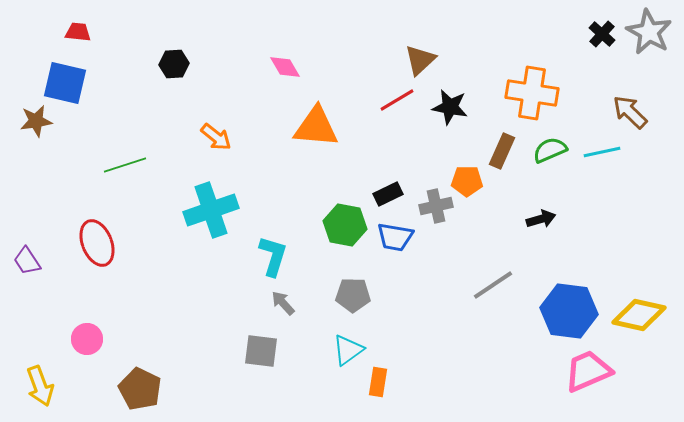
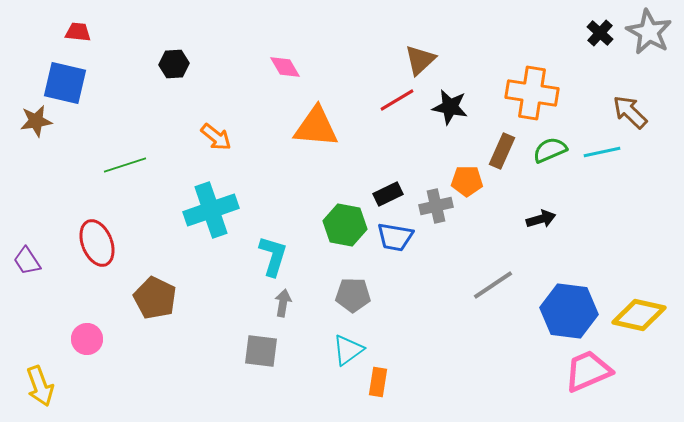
black cross: moved 2 px left, 1 px up
gray arrow: rotated 52 degrees clockwise
brown pentagon: moved 15 px right, 91 px up
